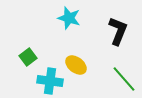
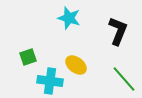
green square: rotated 18 degrees clockwise
